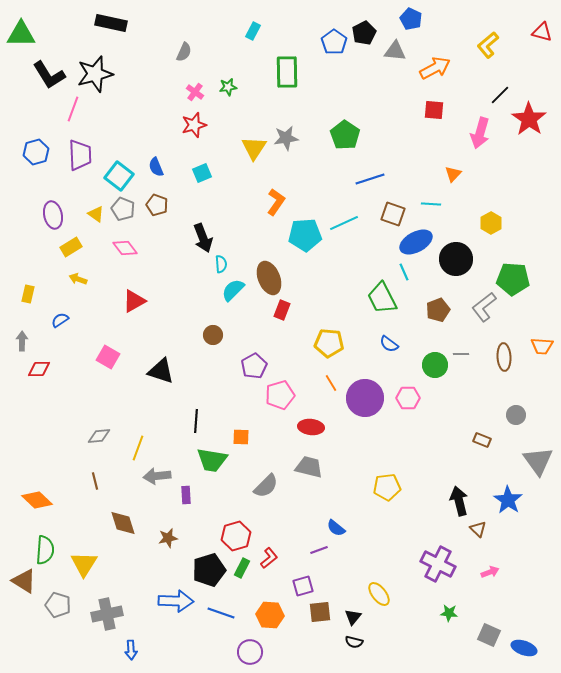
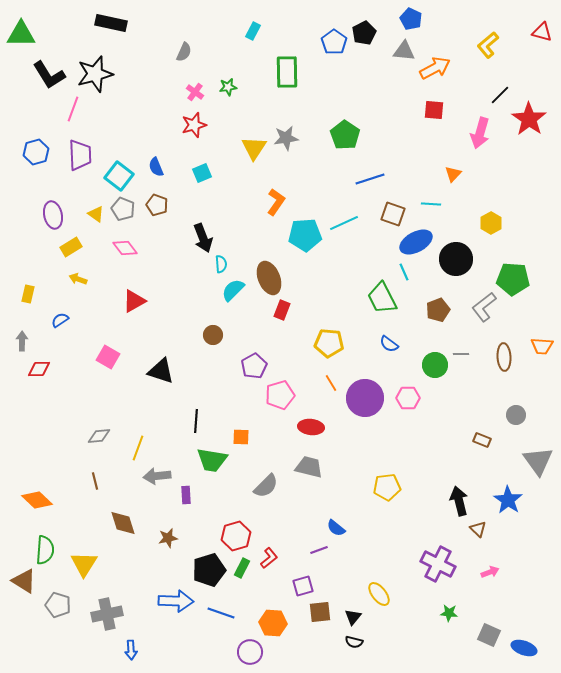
gray triangle at (395, 51): moved 9 px right
orange hexagon at (270, 615): moved 3 px right, 8 px down
